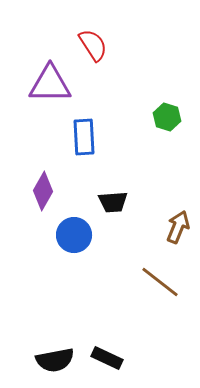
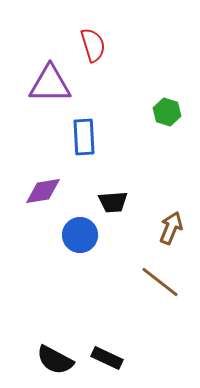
red semicircle: rotated 16 degrees clockwise
green hexagon: moved 5 px up
purple diamond: rotated 51 degrees clockwise
brown arrow: moved 7 px left, 1 px down
blue circle: moved 6 px right
black semicircle: rotated 39 degrees clockwise
